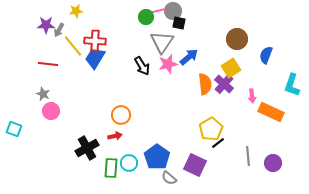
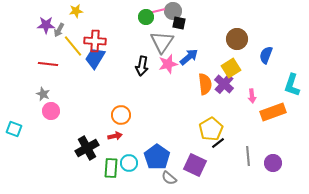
black arrow: rotated 42 degrees clockwise
orange rectangle: moved 2 px right; rotated 45 degrees counterclockwise
